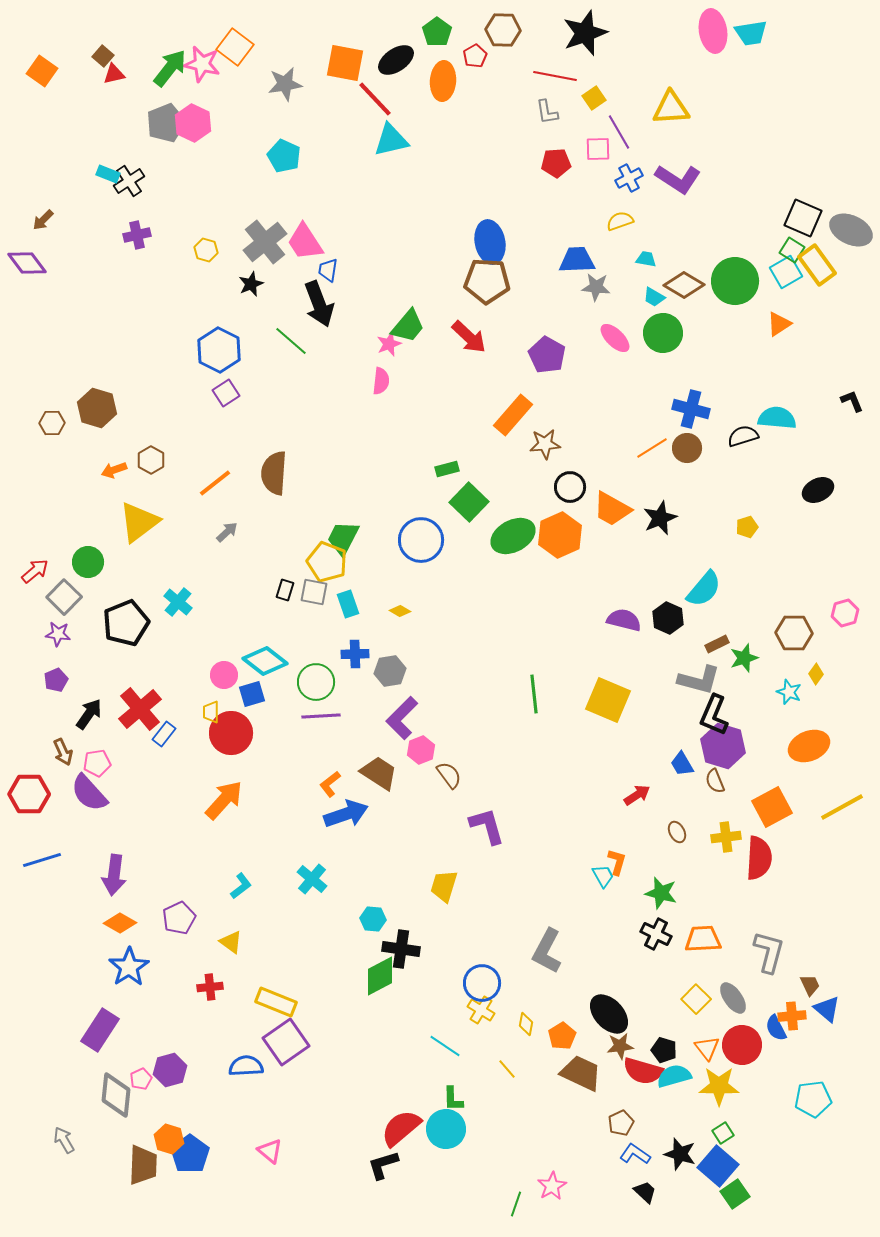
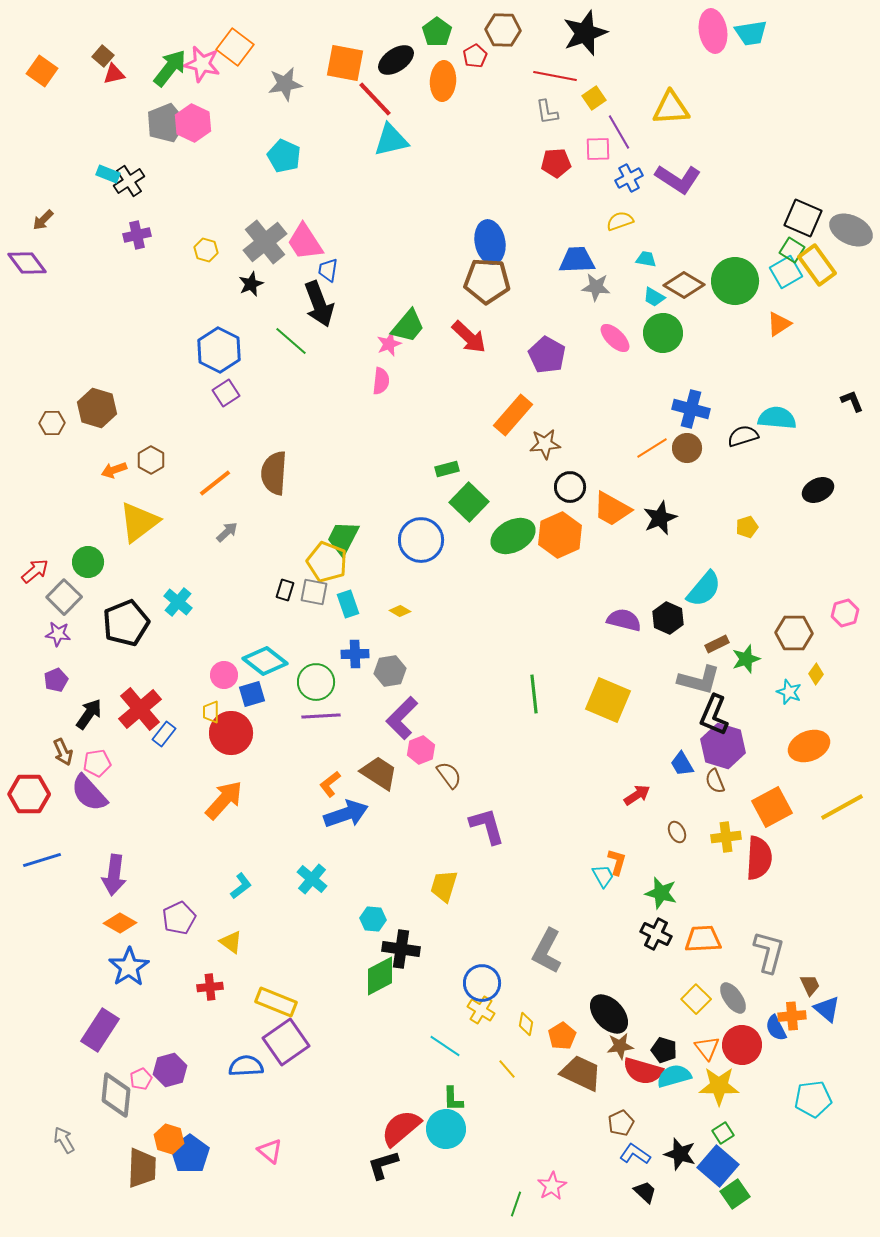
green star at (744, 658): moved 2 px right, 1 px down
brown trapezoid at (143, 1165): moved 1 px left, 3 px down
